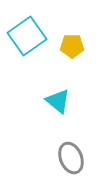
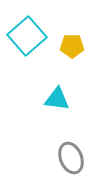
cyan square: rotated 6 degrees counterclockwise
cyan triangle: moved 1 px left, 2 px up; rotated 32 degrees counterclockwise
